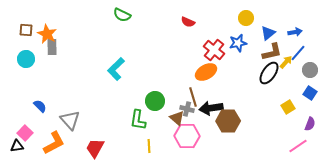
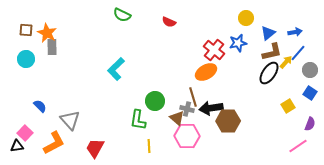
red semicircle: moved 19 px left
orange star: moved 1 px up
yellow square: moved 1 px up
